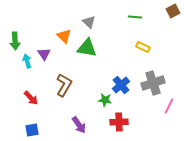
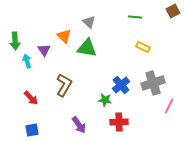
purple triangle: moved 4 px up
